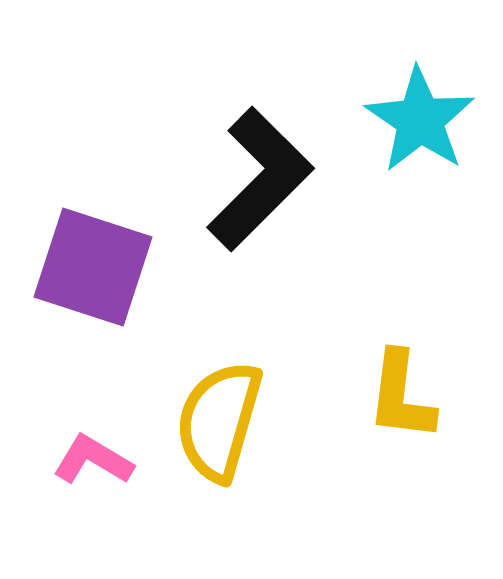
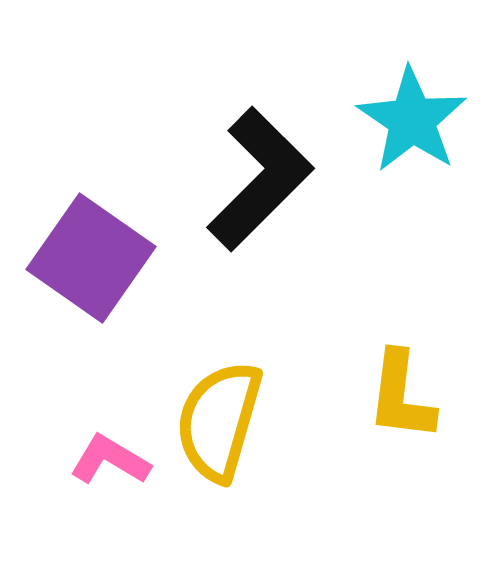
cyan star: moved 8 px left
purple square: moved 2 px left, 9 px up; rotated 17 degrees clockwise
pink L-shape: moved 17 px right
